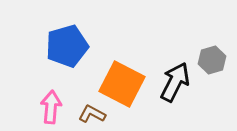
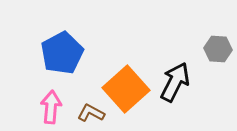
blue pentagon: moved 5 px left, 7 px down; rotated 12 degrees counterclockwise
gray hexagon: moved 6 px right, 11 px up; rotated 20 degrees clockwise
orange square: moved 4 px right, 5 px down; rotated 21 degrees clockwise
brown L-shape: moved 1 px left, 1 px up
